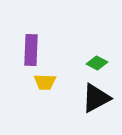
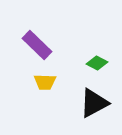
purple rectangle: moved 6 px right, 5 px up; rotated 48 degrees counterclockwise
black triangle: moved 2 px left, 5 px down
